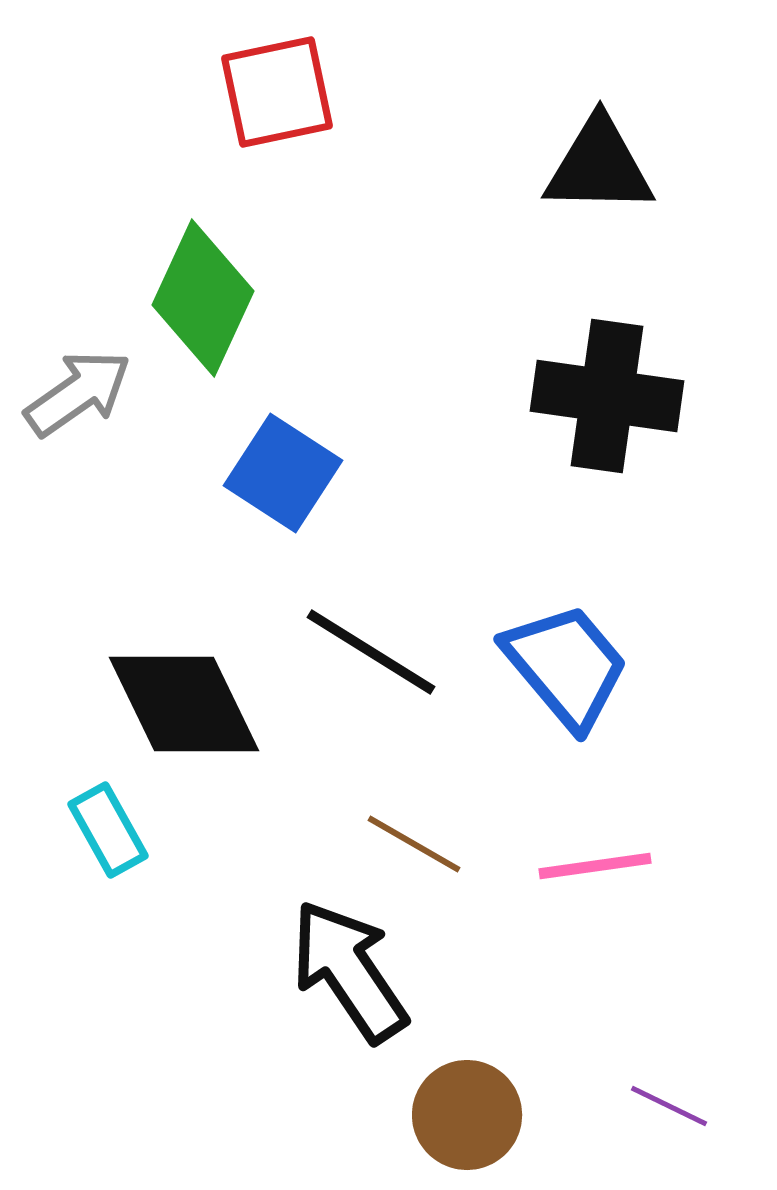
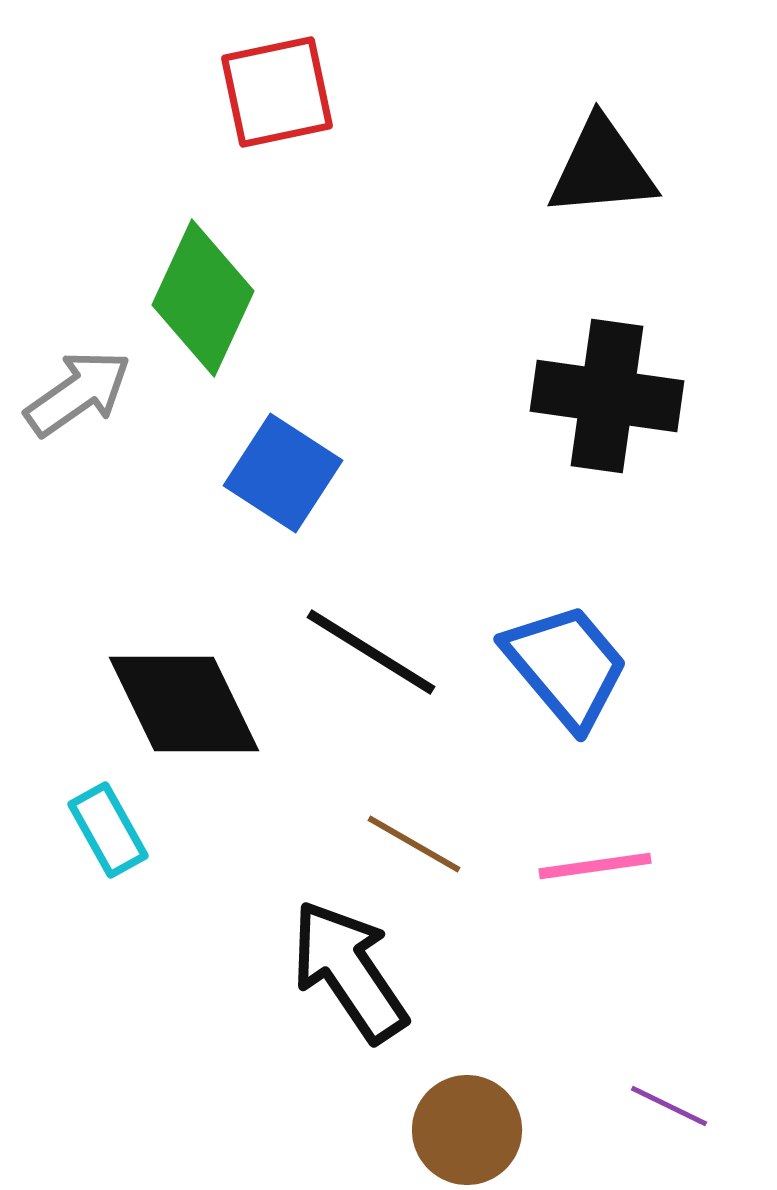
black triangle: moved 3 px right, 2 px down; rotated 6 degrees counterclockwise
brown circle: moved 15 px down
